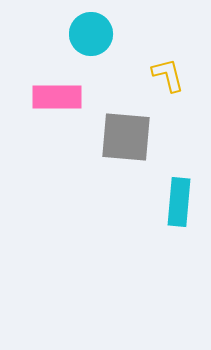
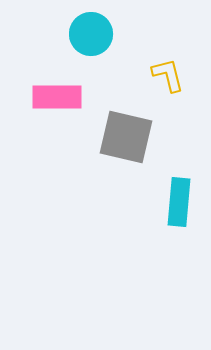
gray square: rotated 8 degrees clockwise
